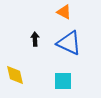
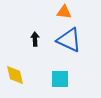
orange triangle: rotated 21 degrees counterclockwise
blue triangle: moved 3 px up
cyan square: moved 3 px left, 2 px up
